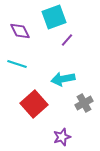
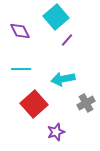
cyan square: moved 2 px right; rotated 20 degrees counterclockwise
cyan line: moved 4 px right, 5 px down; rotated 18 degrees counterclockwise
gray cross: moved 2 px right
purple star: moved 6 px left, 5 px up
